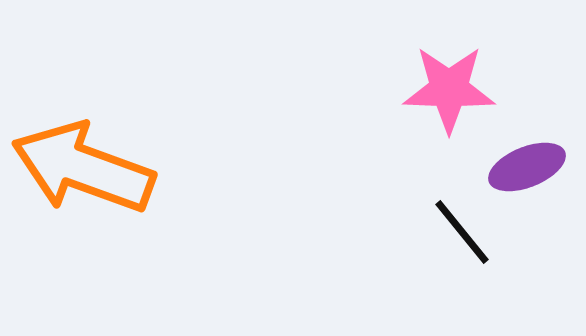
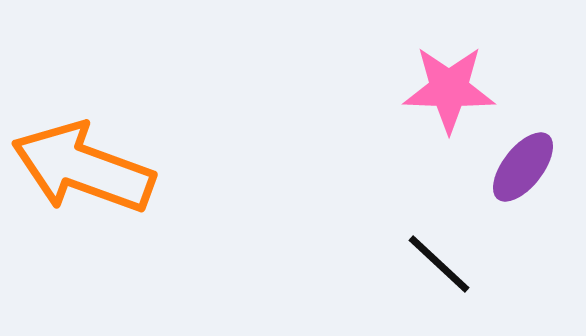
purple ellipse: moved 4 px left; rotated 30 degrees counterclockwise
black line: moved 23 px left, 32 px down; rotated 8 degrees counterclockwise
